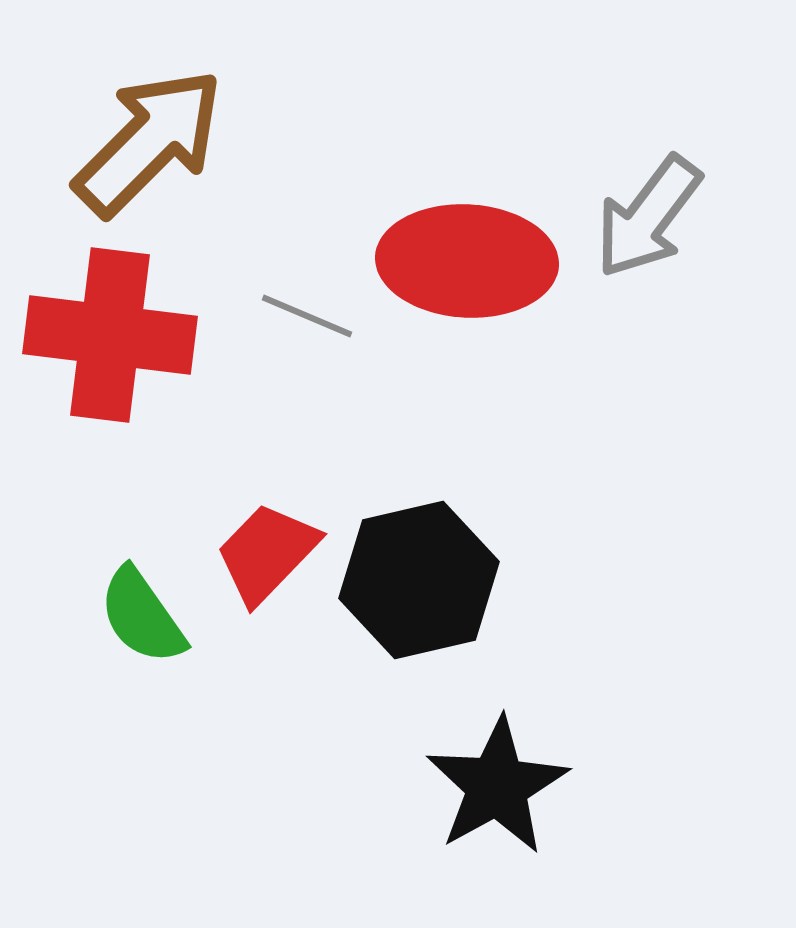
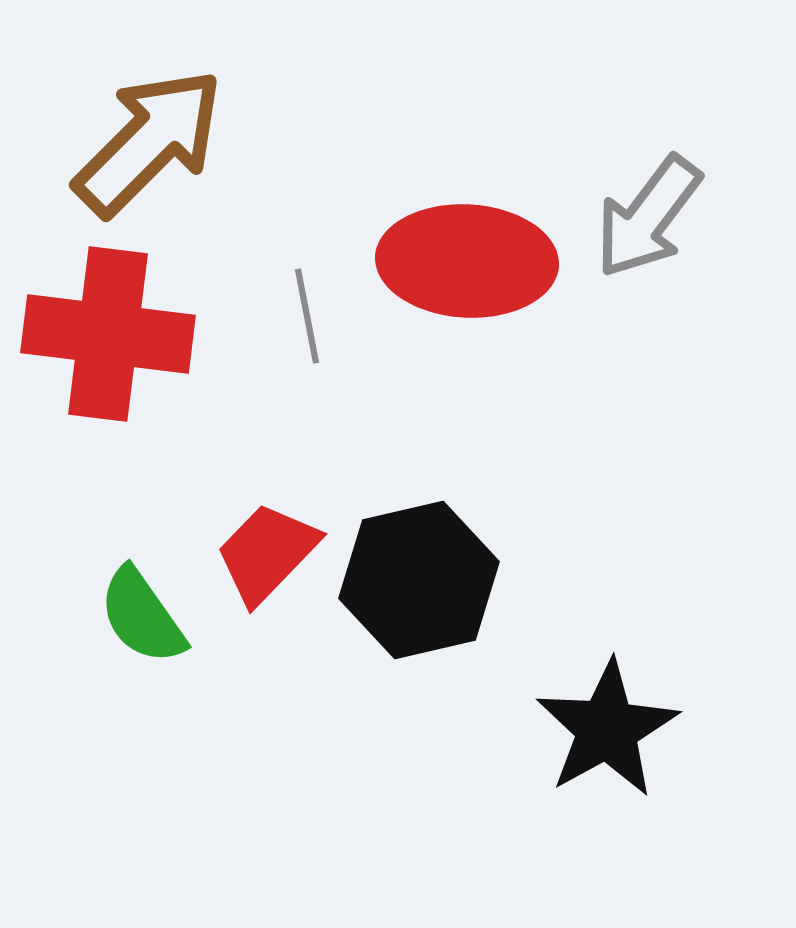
gray line: rotated 56 degrees clockwise
red cross: moved 2 px left, 1 px up
black star: moved 110 px right, 57 px up
